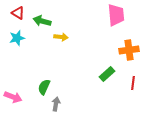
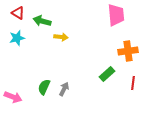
orange cross: moved 1 px left, 1 px down
gray arrow: moved 8 px right, 15 px up; rotated 16 degrees clockwise
